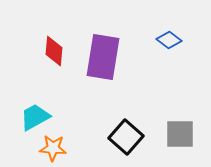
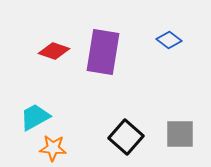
red diamond: rotated 76 degrees counterclockwise
purple rectangle: moved 5 px up
